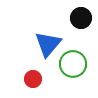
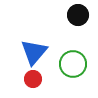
black circle: moved 3 px left, 3 px up
blue triangle: moved 14 px left, 8 px down
